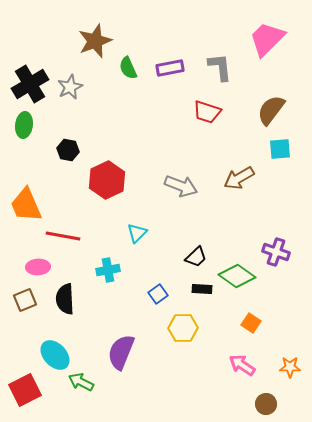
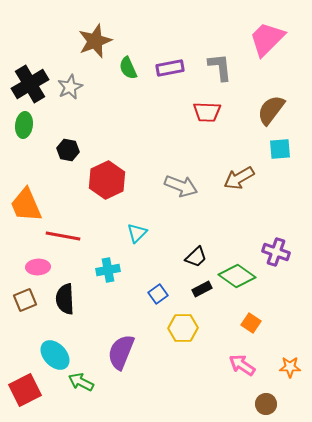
red trapezoid: rotated 16 degrees counterclockwise
black rectangle: rotated 30 degrees counterclockwise
